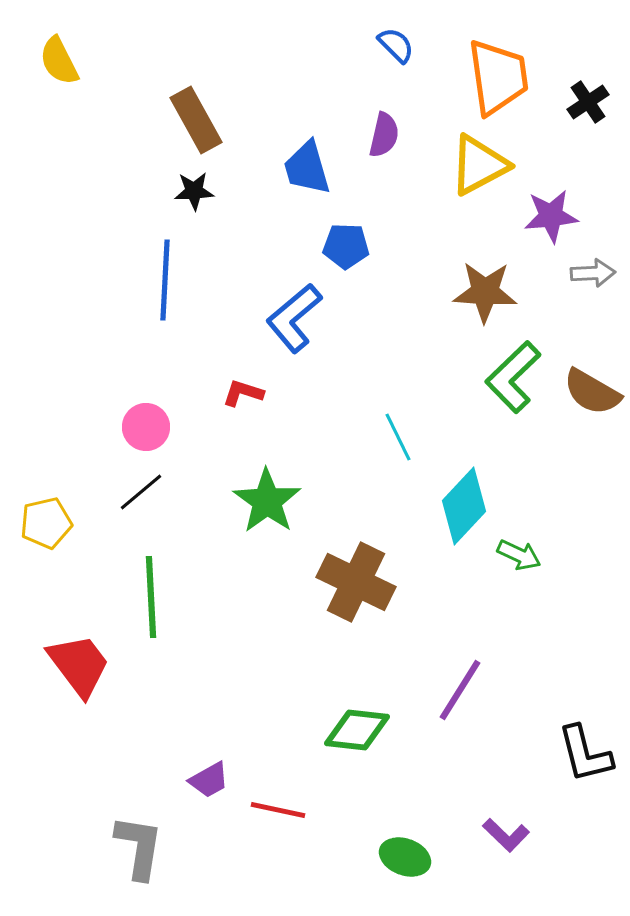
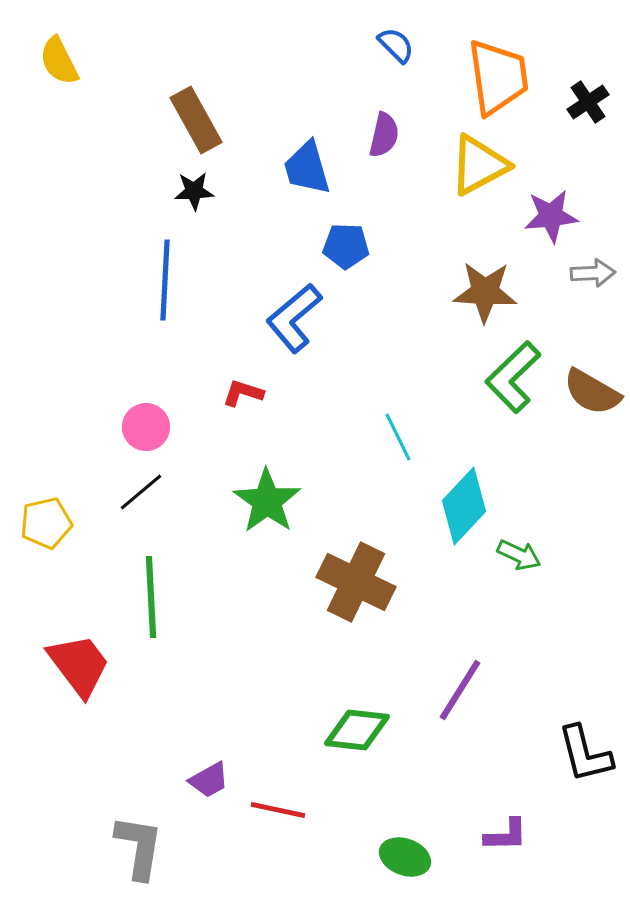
purple L-shape: rotated 45 degrees counterclockwise
